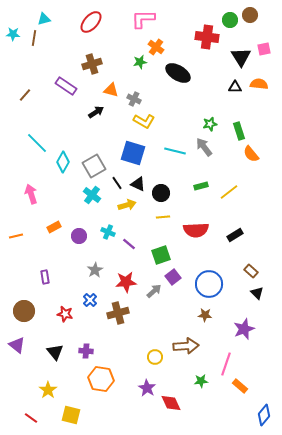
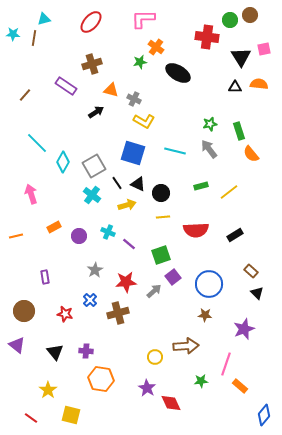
gray arrow at (204, 147): moved 5 px right, 2 px down
